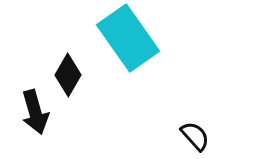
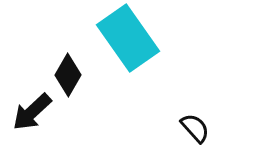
black arrow: moved 3 px left; rotated 63 degrees clockwise
black semicircle: moved 8 px up
